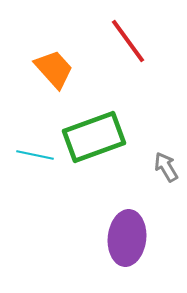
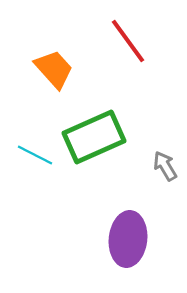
green rectangle: rotated 4 degrees counterclockwise
cyan line: rotated 15 degrees clockwise
gray arrow: moved 1 px left, 1 px up
purple ellipse: moved 1 px right, 1 px down
